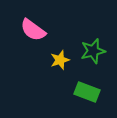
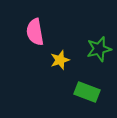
pink semicircle: moved 2 px right, 2 px down; rotated 44 degrees clockwise
green star: moved 6 px right, 2 px up
